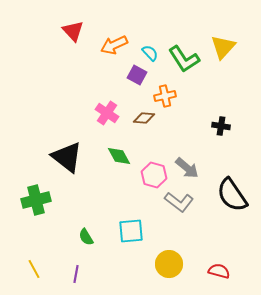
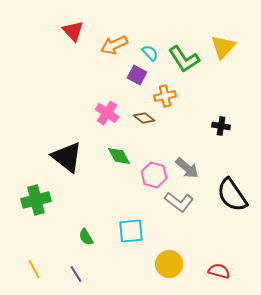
brown diamond: rotated 35 degrees clockwise
purple line: rotated 42 degrees counterclockwise
